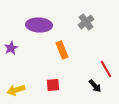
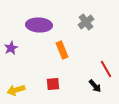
red square: moved 1 px up
